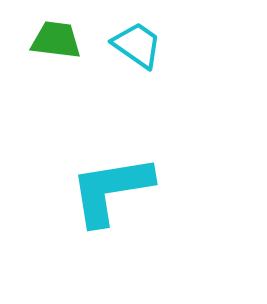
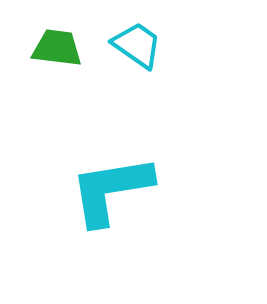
green trapezoid: moved 1 px right, 8 px down
